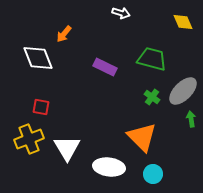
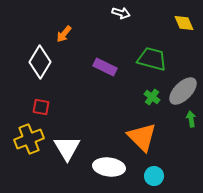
yellow diamond: moved 1 px right, 1 px down
white diamond: moved 2 px right, 4 px down; rotated 52 degrees clockwise
cyan circle: moved 1 px right, 2 px down
